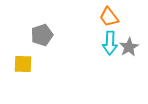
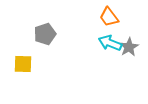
gray pentagon: moved 3 px right, 1 px up
cyan arrow: rotated 110 degrees clockwise
